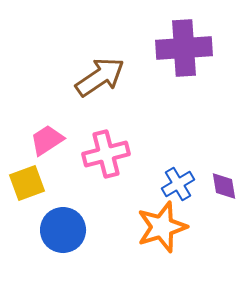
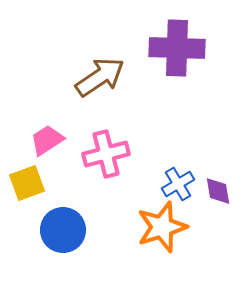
purple cross: moved 7 px left; rotated 6 degrees clockwise
purple diamond: moved 6 px left, 5 px down
